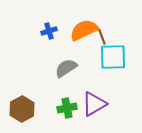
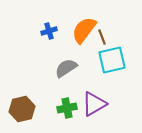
orange semicircle: rotated 28 degrees counterclockwise
cyan square: moved 1 px left, 3 px down; rotated 12 degrees counterclockwise
brown hexagon: rotated 15 degrees clockwise
